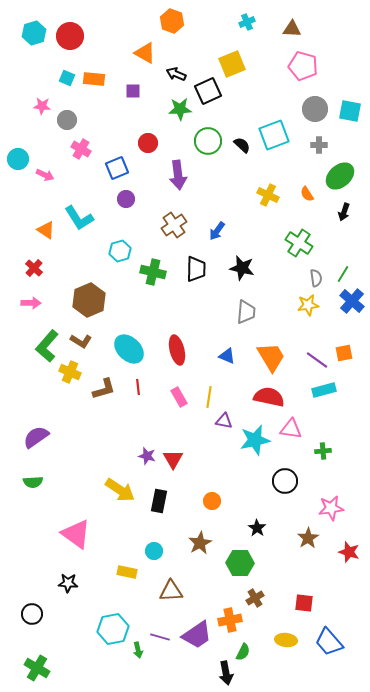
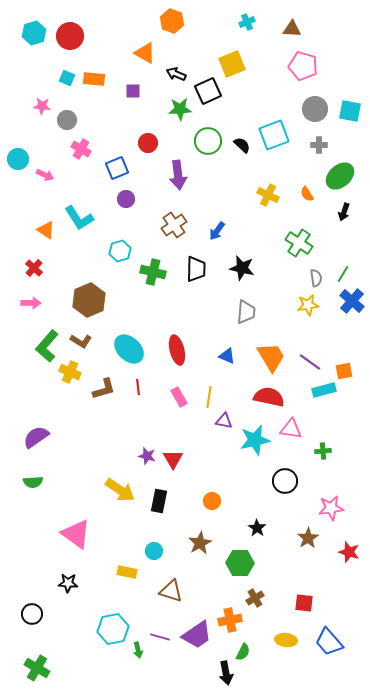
orange square at (344, 353): moved 18 px down
purple line at (317, 360): moved 7 px left, 2 px down
brown triangle at (171, 591): rotated 20 degrees clockwise
